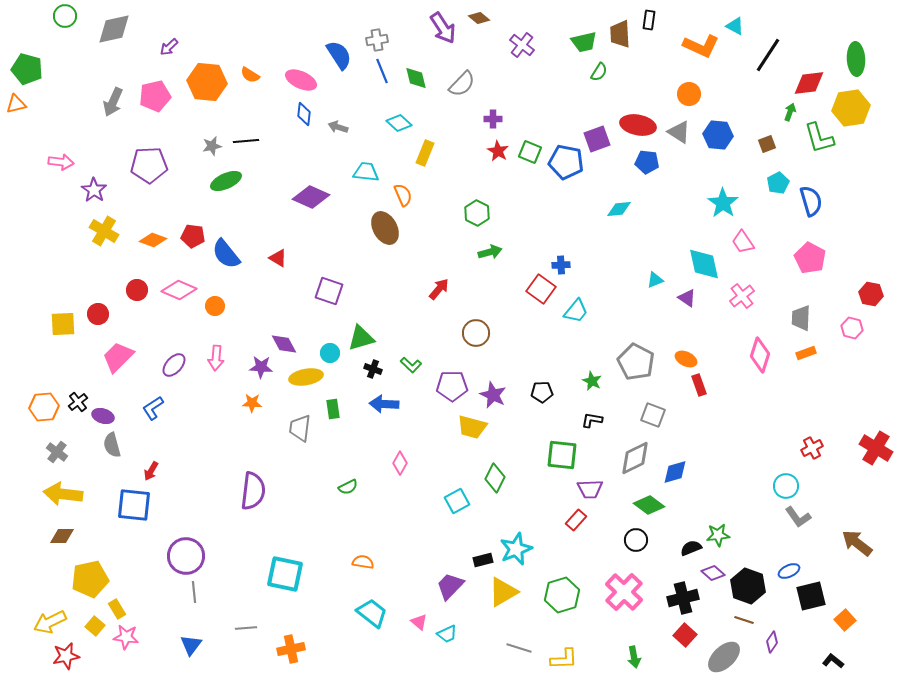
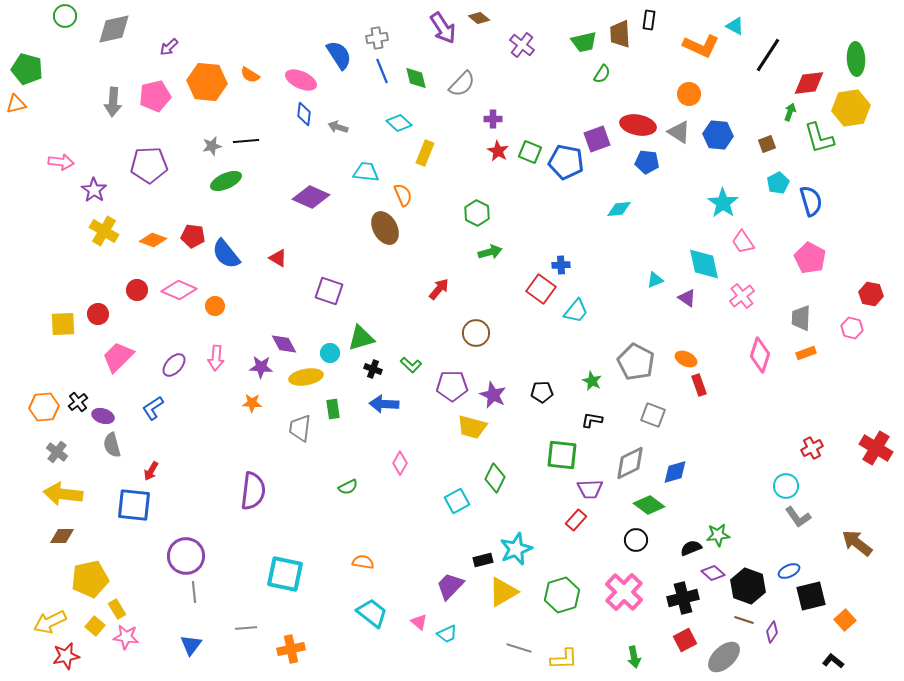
gray cross at (377, 40): moved 2 px up
green semicircle at (599, 72): moved 3 px right, 2 px down
gray arrow at (113, 102): rotated 20 degrees counterclockwise
gray diamond at (635, 458): moved 5 px left, 5 px down
red square at (685, 635): moved 5 px down; rotated 20 degrees clockwise
purple diamond at (772, 642): moved 10 px up
